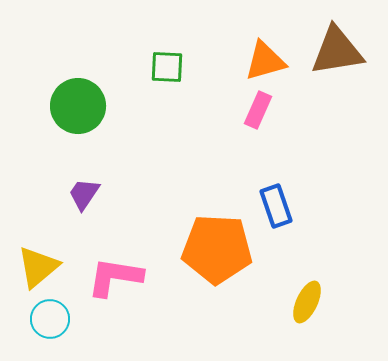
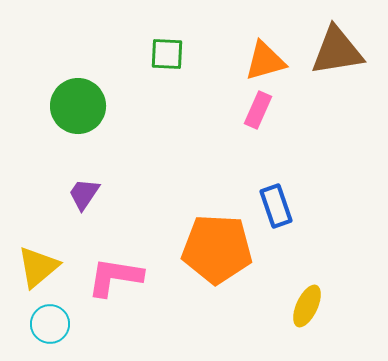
green square: moved 13 px up
yellow ellipse: moved 4 px down
cyan circle: moved 5 px down
